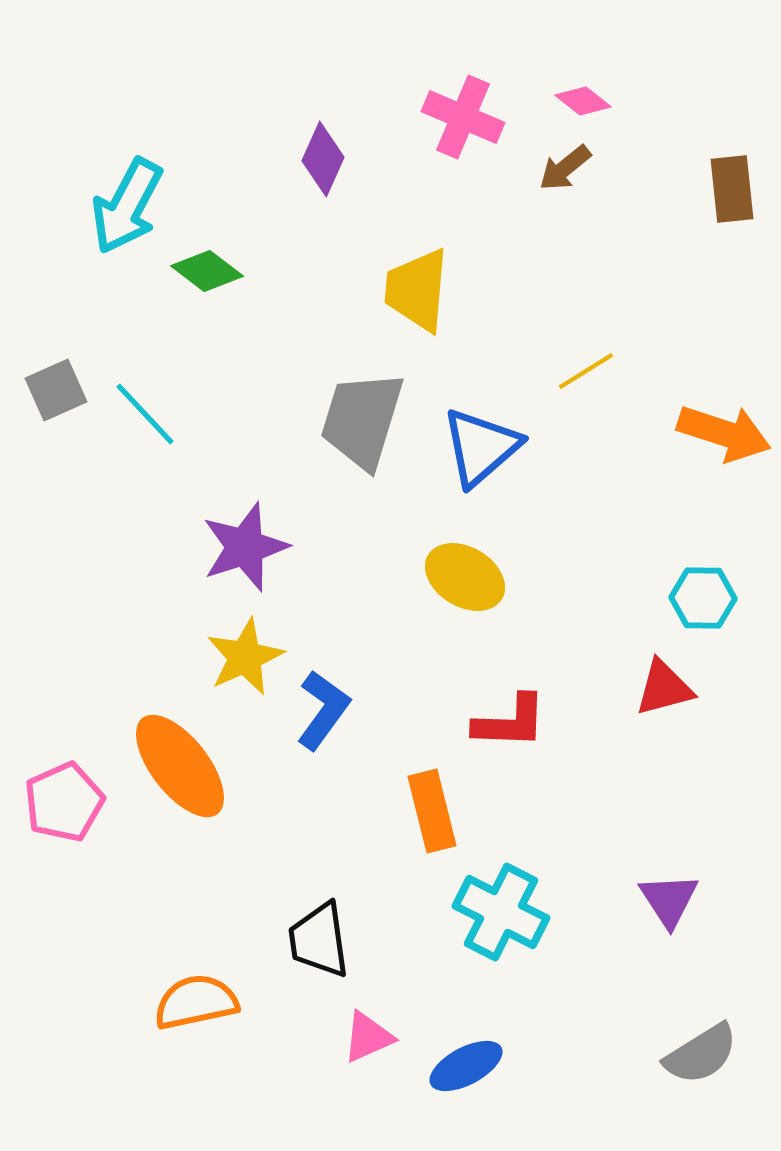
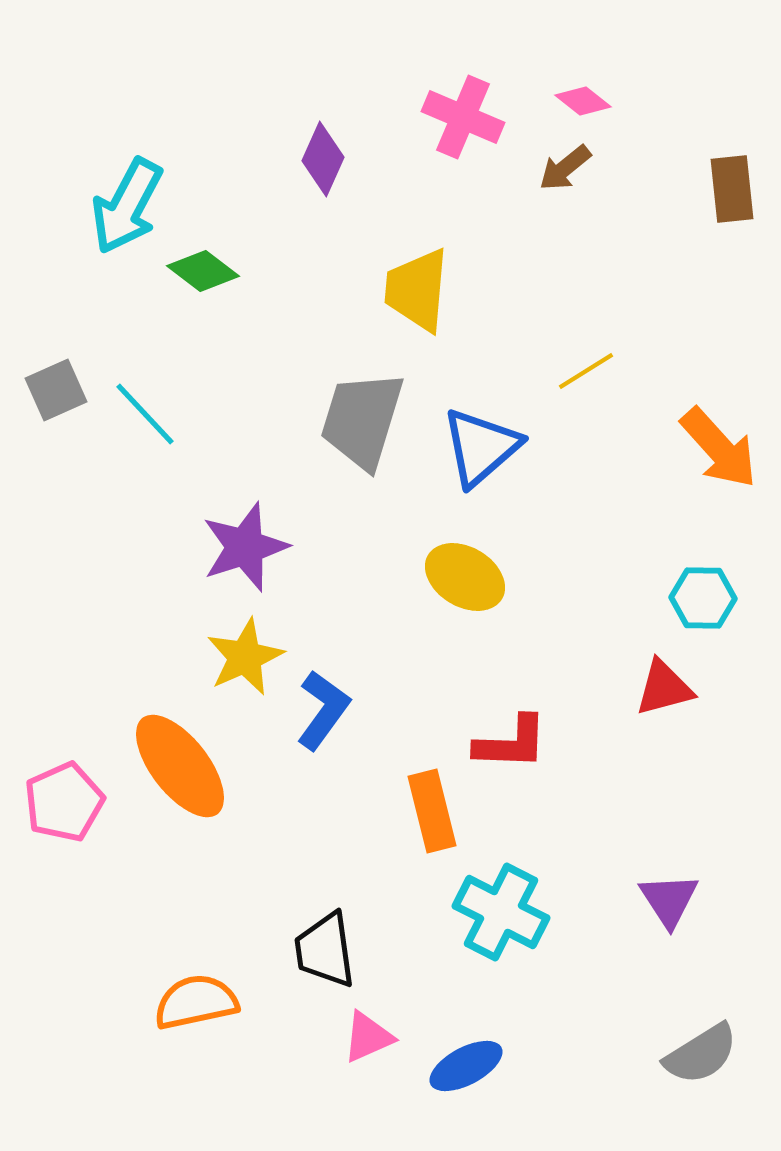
green diamond: moved 4 px left
orange arrow: moved 5 px left, 15 px down; rotated 30 degrees clockwise
red L-shape: moved 1 px right, 21 px down
black trapezoid: moved 6 px right, 10 px down
